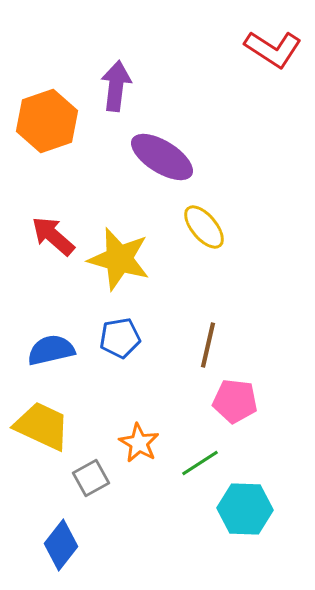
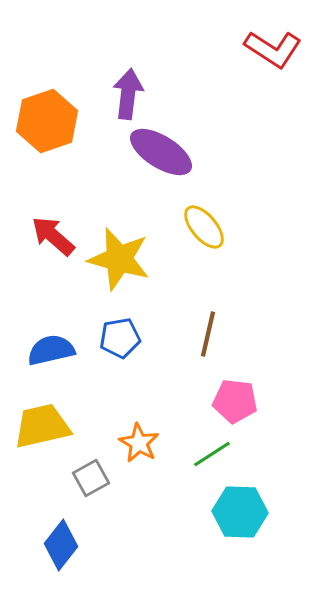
purple arrow: moved 12 px right, 8 px down
purple ellipse: moved 1 px left, 5 px up
brown line: moved 11 px up
yellow trapezoid: rotated 38 degrees counterclockwise
green line: moved 12 px right, 9 px up
cyan hexagon: moved 5 px left, 3 px down
